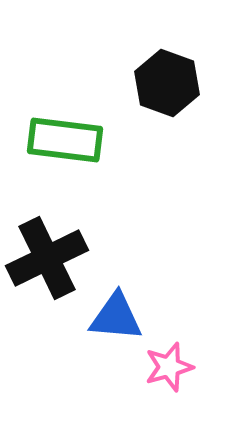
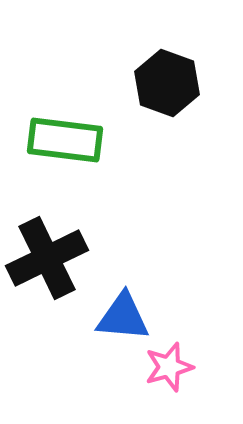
blue triangle: moved 7 px right
